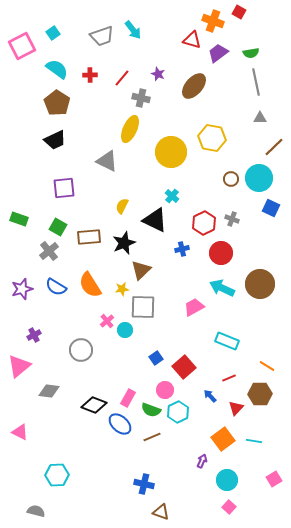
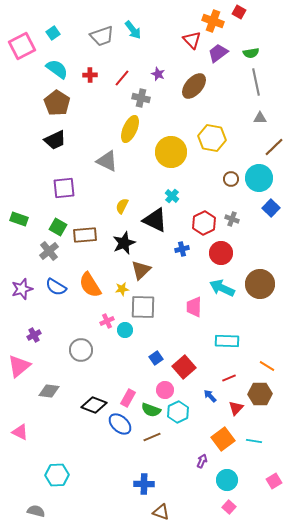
red triangle at (192, 40): rotated 30 degrees clockwise
blue square at (271, 208): rotated 18 degrees clockwise
brown rectangle at (89, 237): moved 4 px left, 2 px up
pink trapezoid at (194, 307): rotated 60 degrees counterclockwise
pink cross at (107, 321): rotated 16 degrees clockwise
cyan rectangle at (227, 341): rotated 20 degrees counterclockwise
pink square at (274, 479): moved 2 px down
blue cross at (144, 484): rotated 12 degrees counterclockwise
